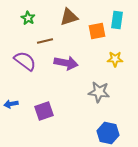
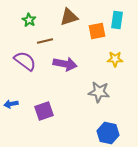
green star: moved 1 px right, 2 px down
purple arrow: moved 1 px left, 1 px down
